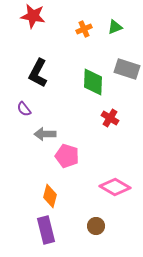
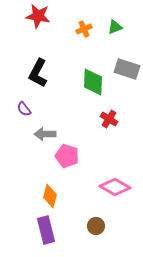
red star: moved 5 px right
red cross: moved 1 px left, 1 px down
